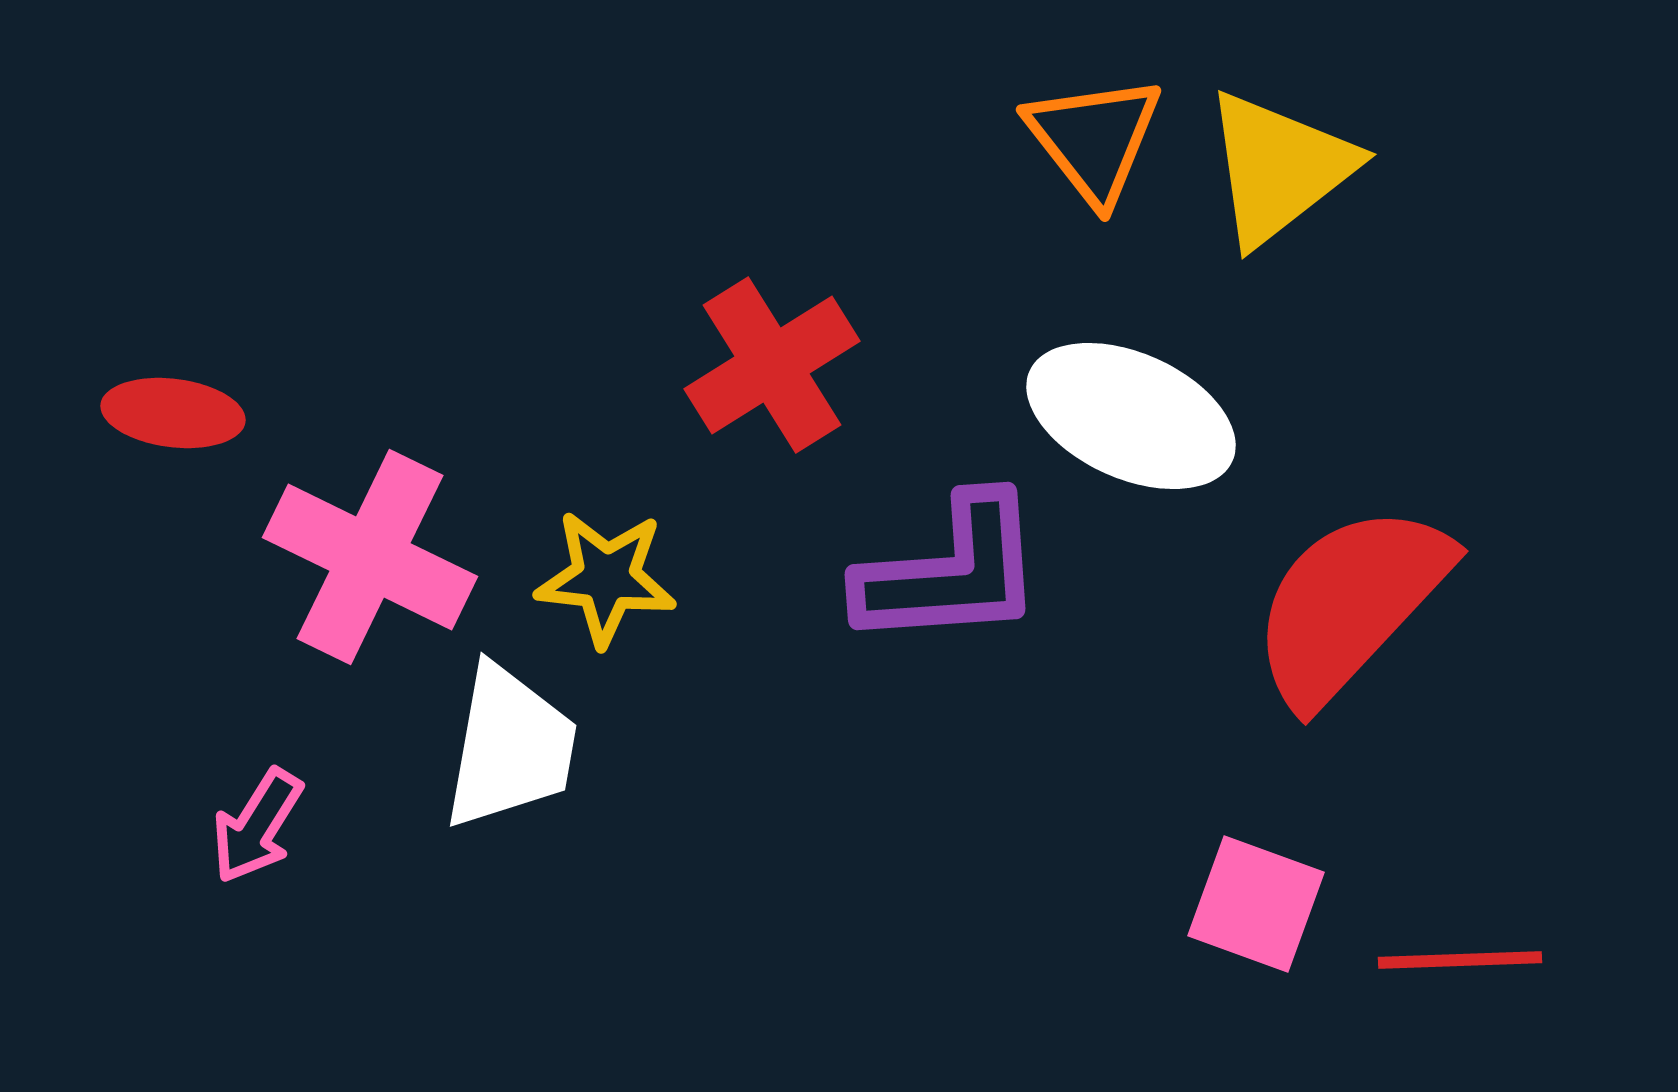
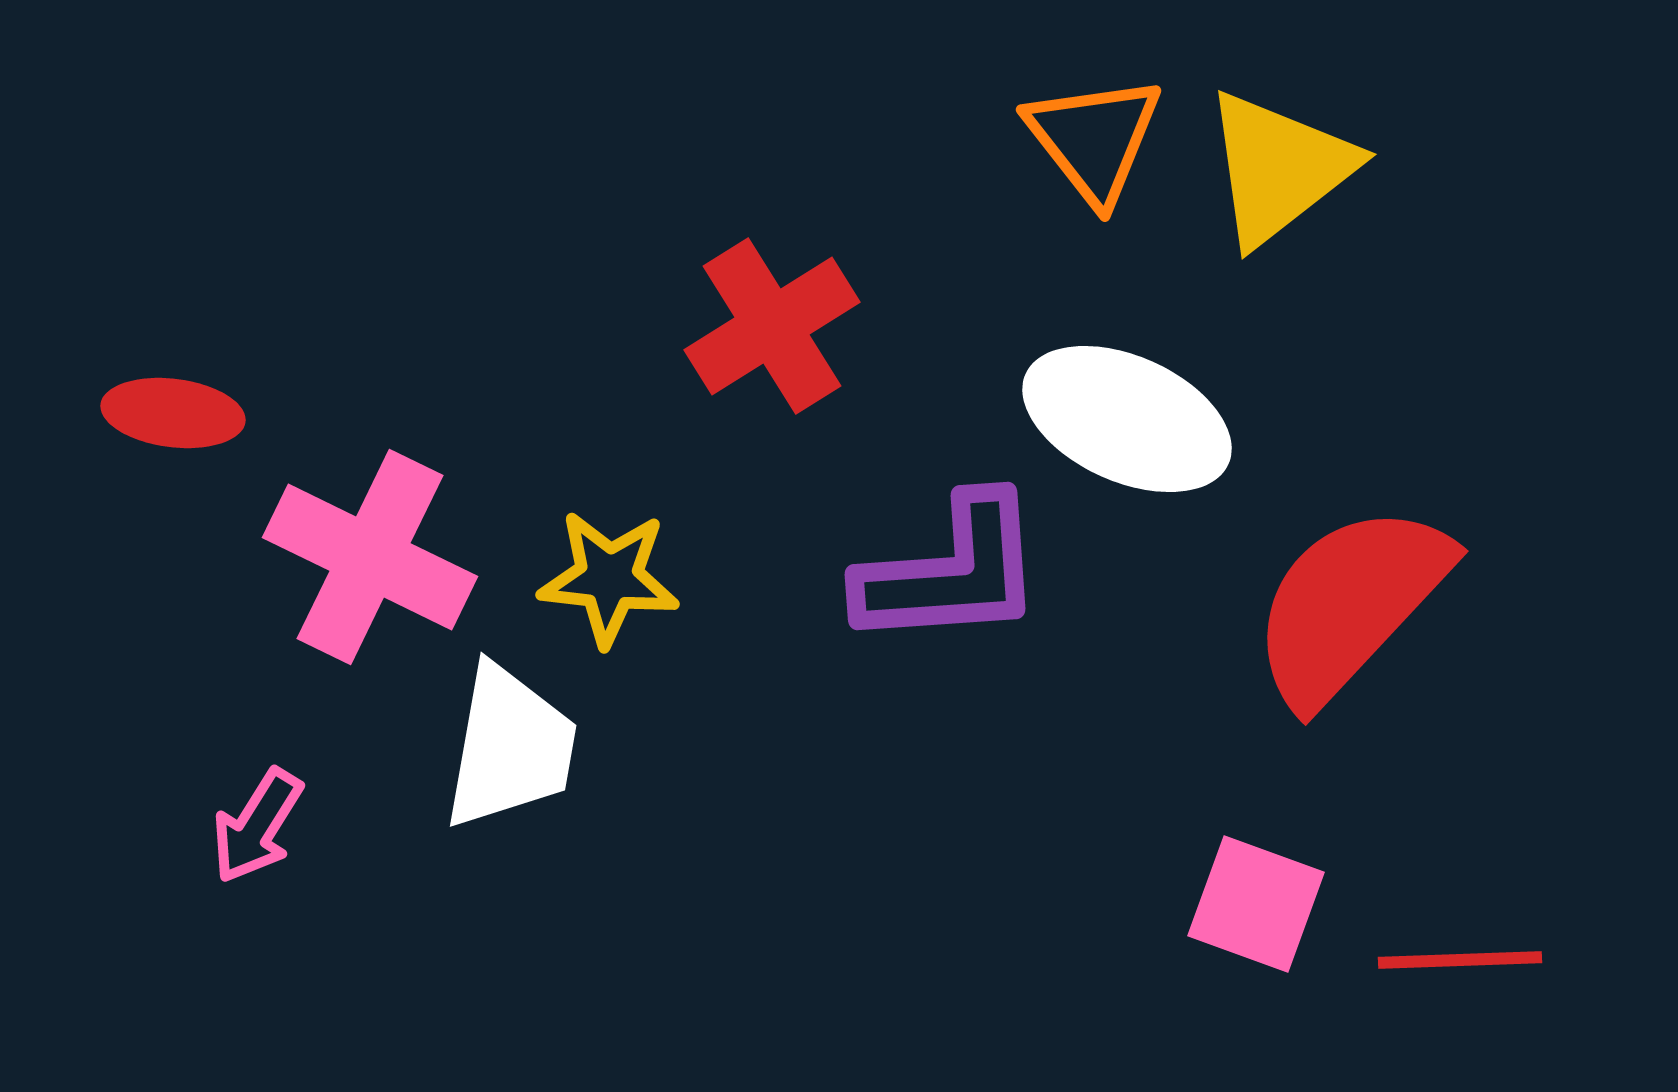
red cross: moved 39 px up
white ellipse: moved 4 px left, 3 px down
yellow star: moved 3 px right
